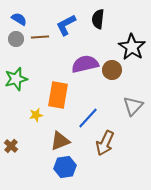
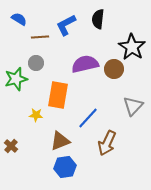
gray circle: moved 20 px right, 24 px down
brown circle: moved 2 px right, 1 px up
yellow star: rotated 16 degrees clockwise
brown arrow: moved 2 px right
